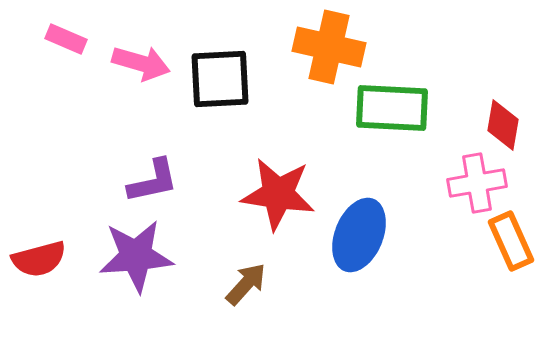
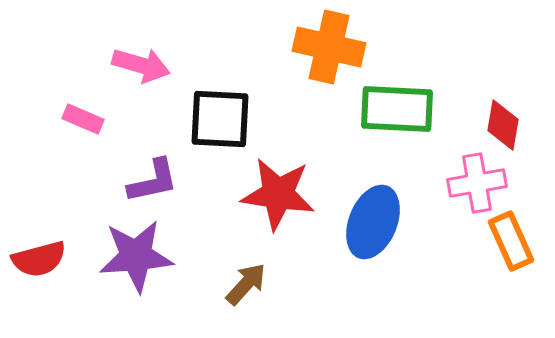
pink rectangle: moved 17 px right, 80 px down
pink arrow: moved 2 px down
black square: moved 40 px down; rotated 6 degrees clockwise
green rectangle: moved 5 px right, 1 px down
blue ellipse: moved 14 px right, 13 px up
